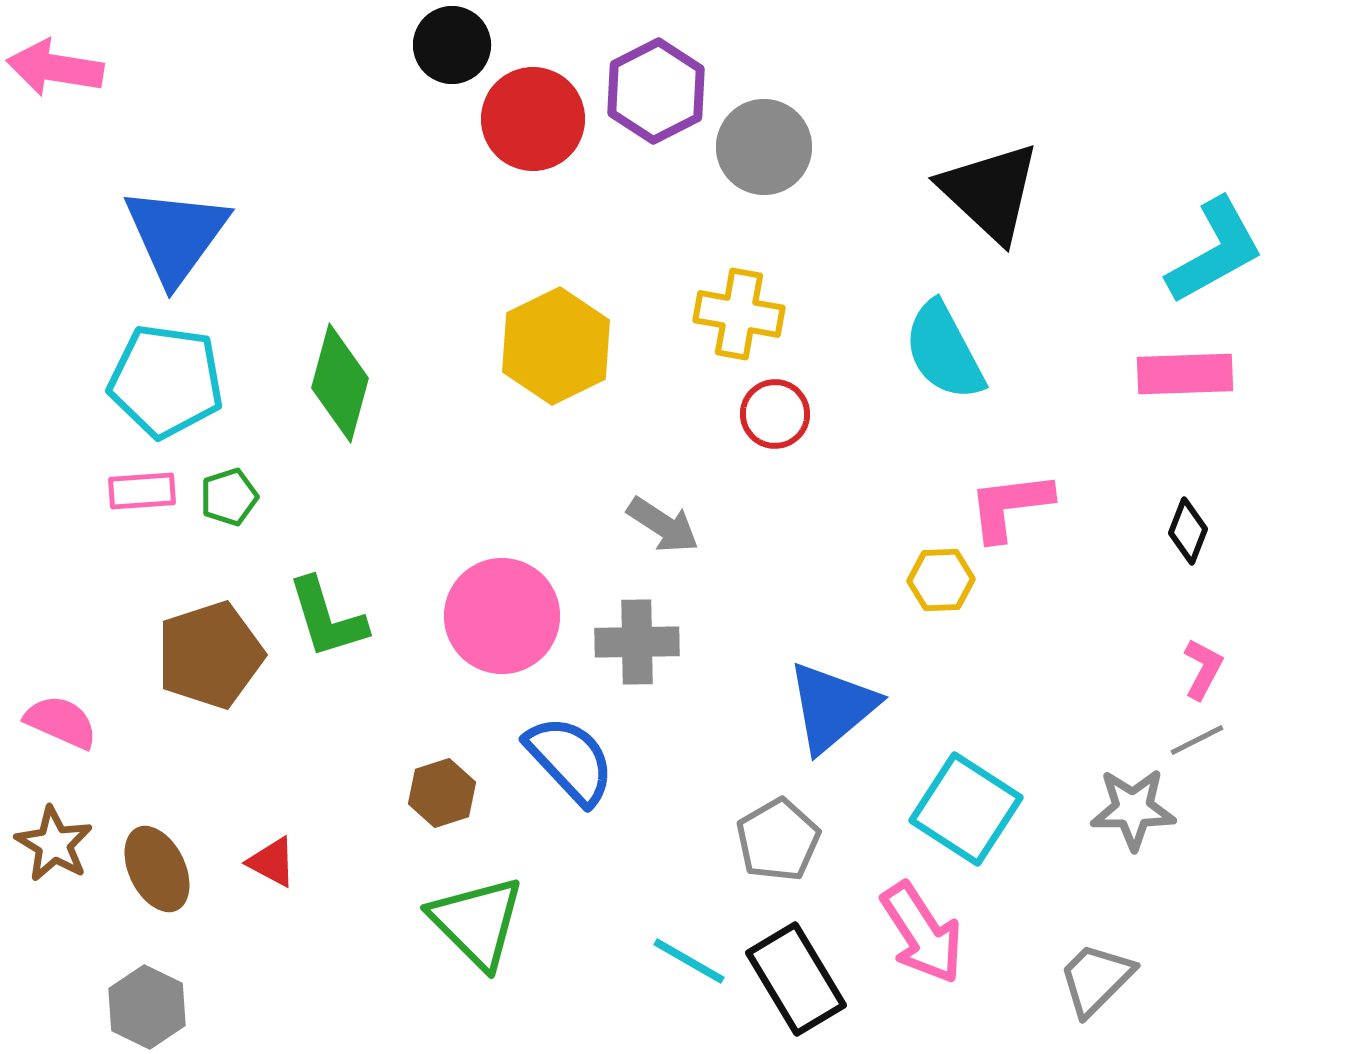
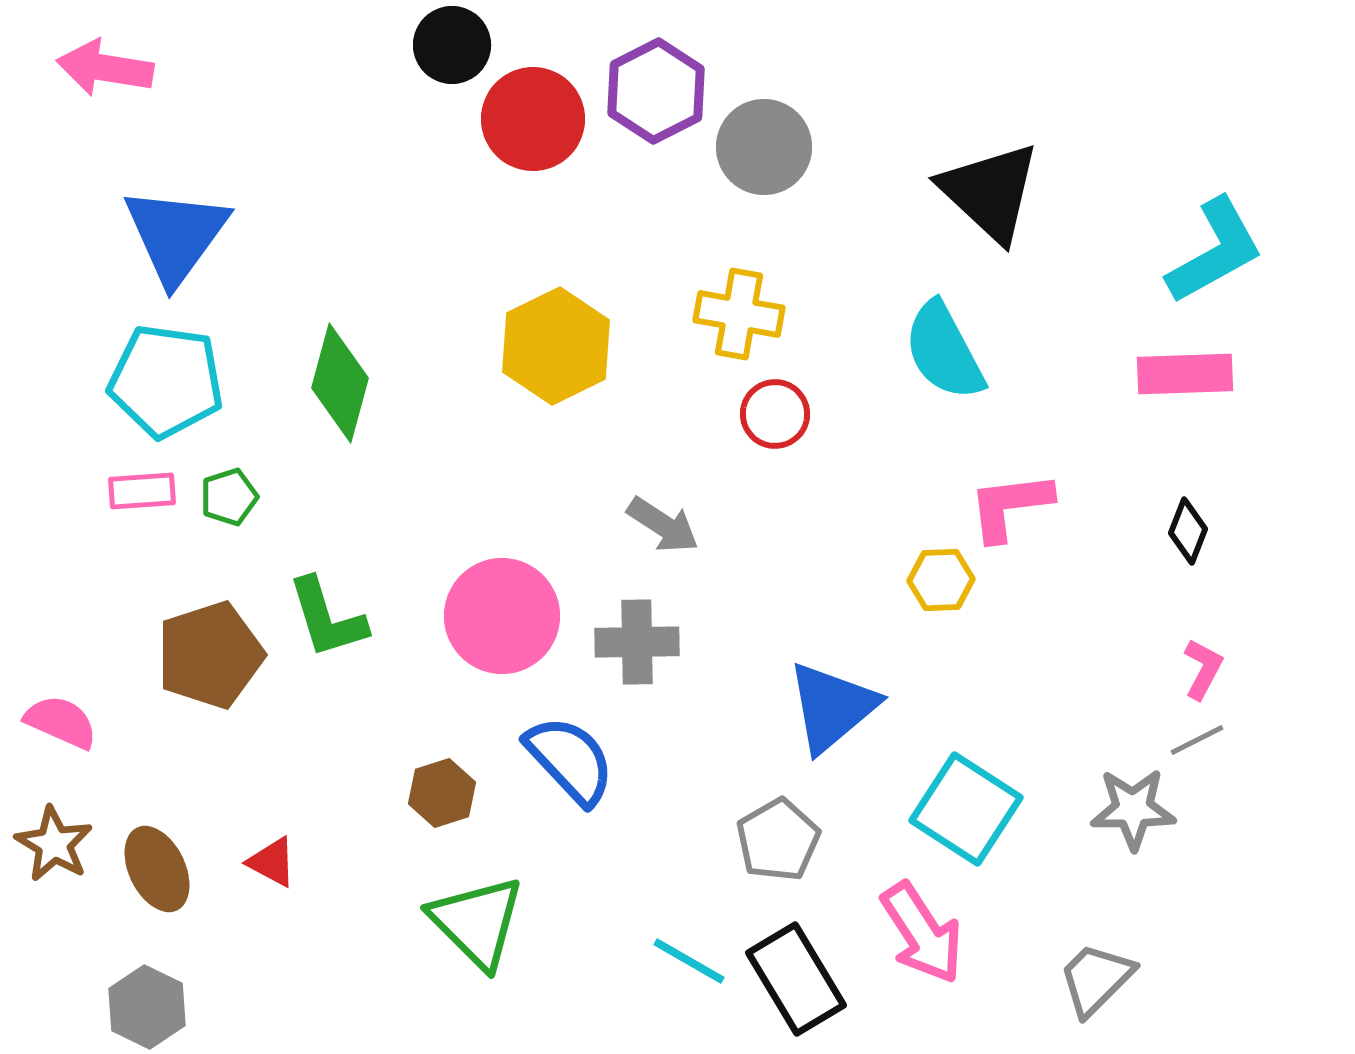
pink arrow at (55, 68): moved 50 px right
